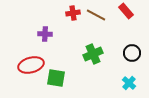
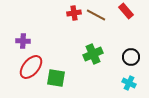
red cross: moved 1 px right
purple cross: moved 22 px left, 7 px down
black circle: moved 1 px left, 4 px down
red ellipse: moved 2 px down; rotated 35 degrees counterclockwise
cyan cross: rotated 16 degrees counterclockwise
